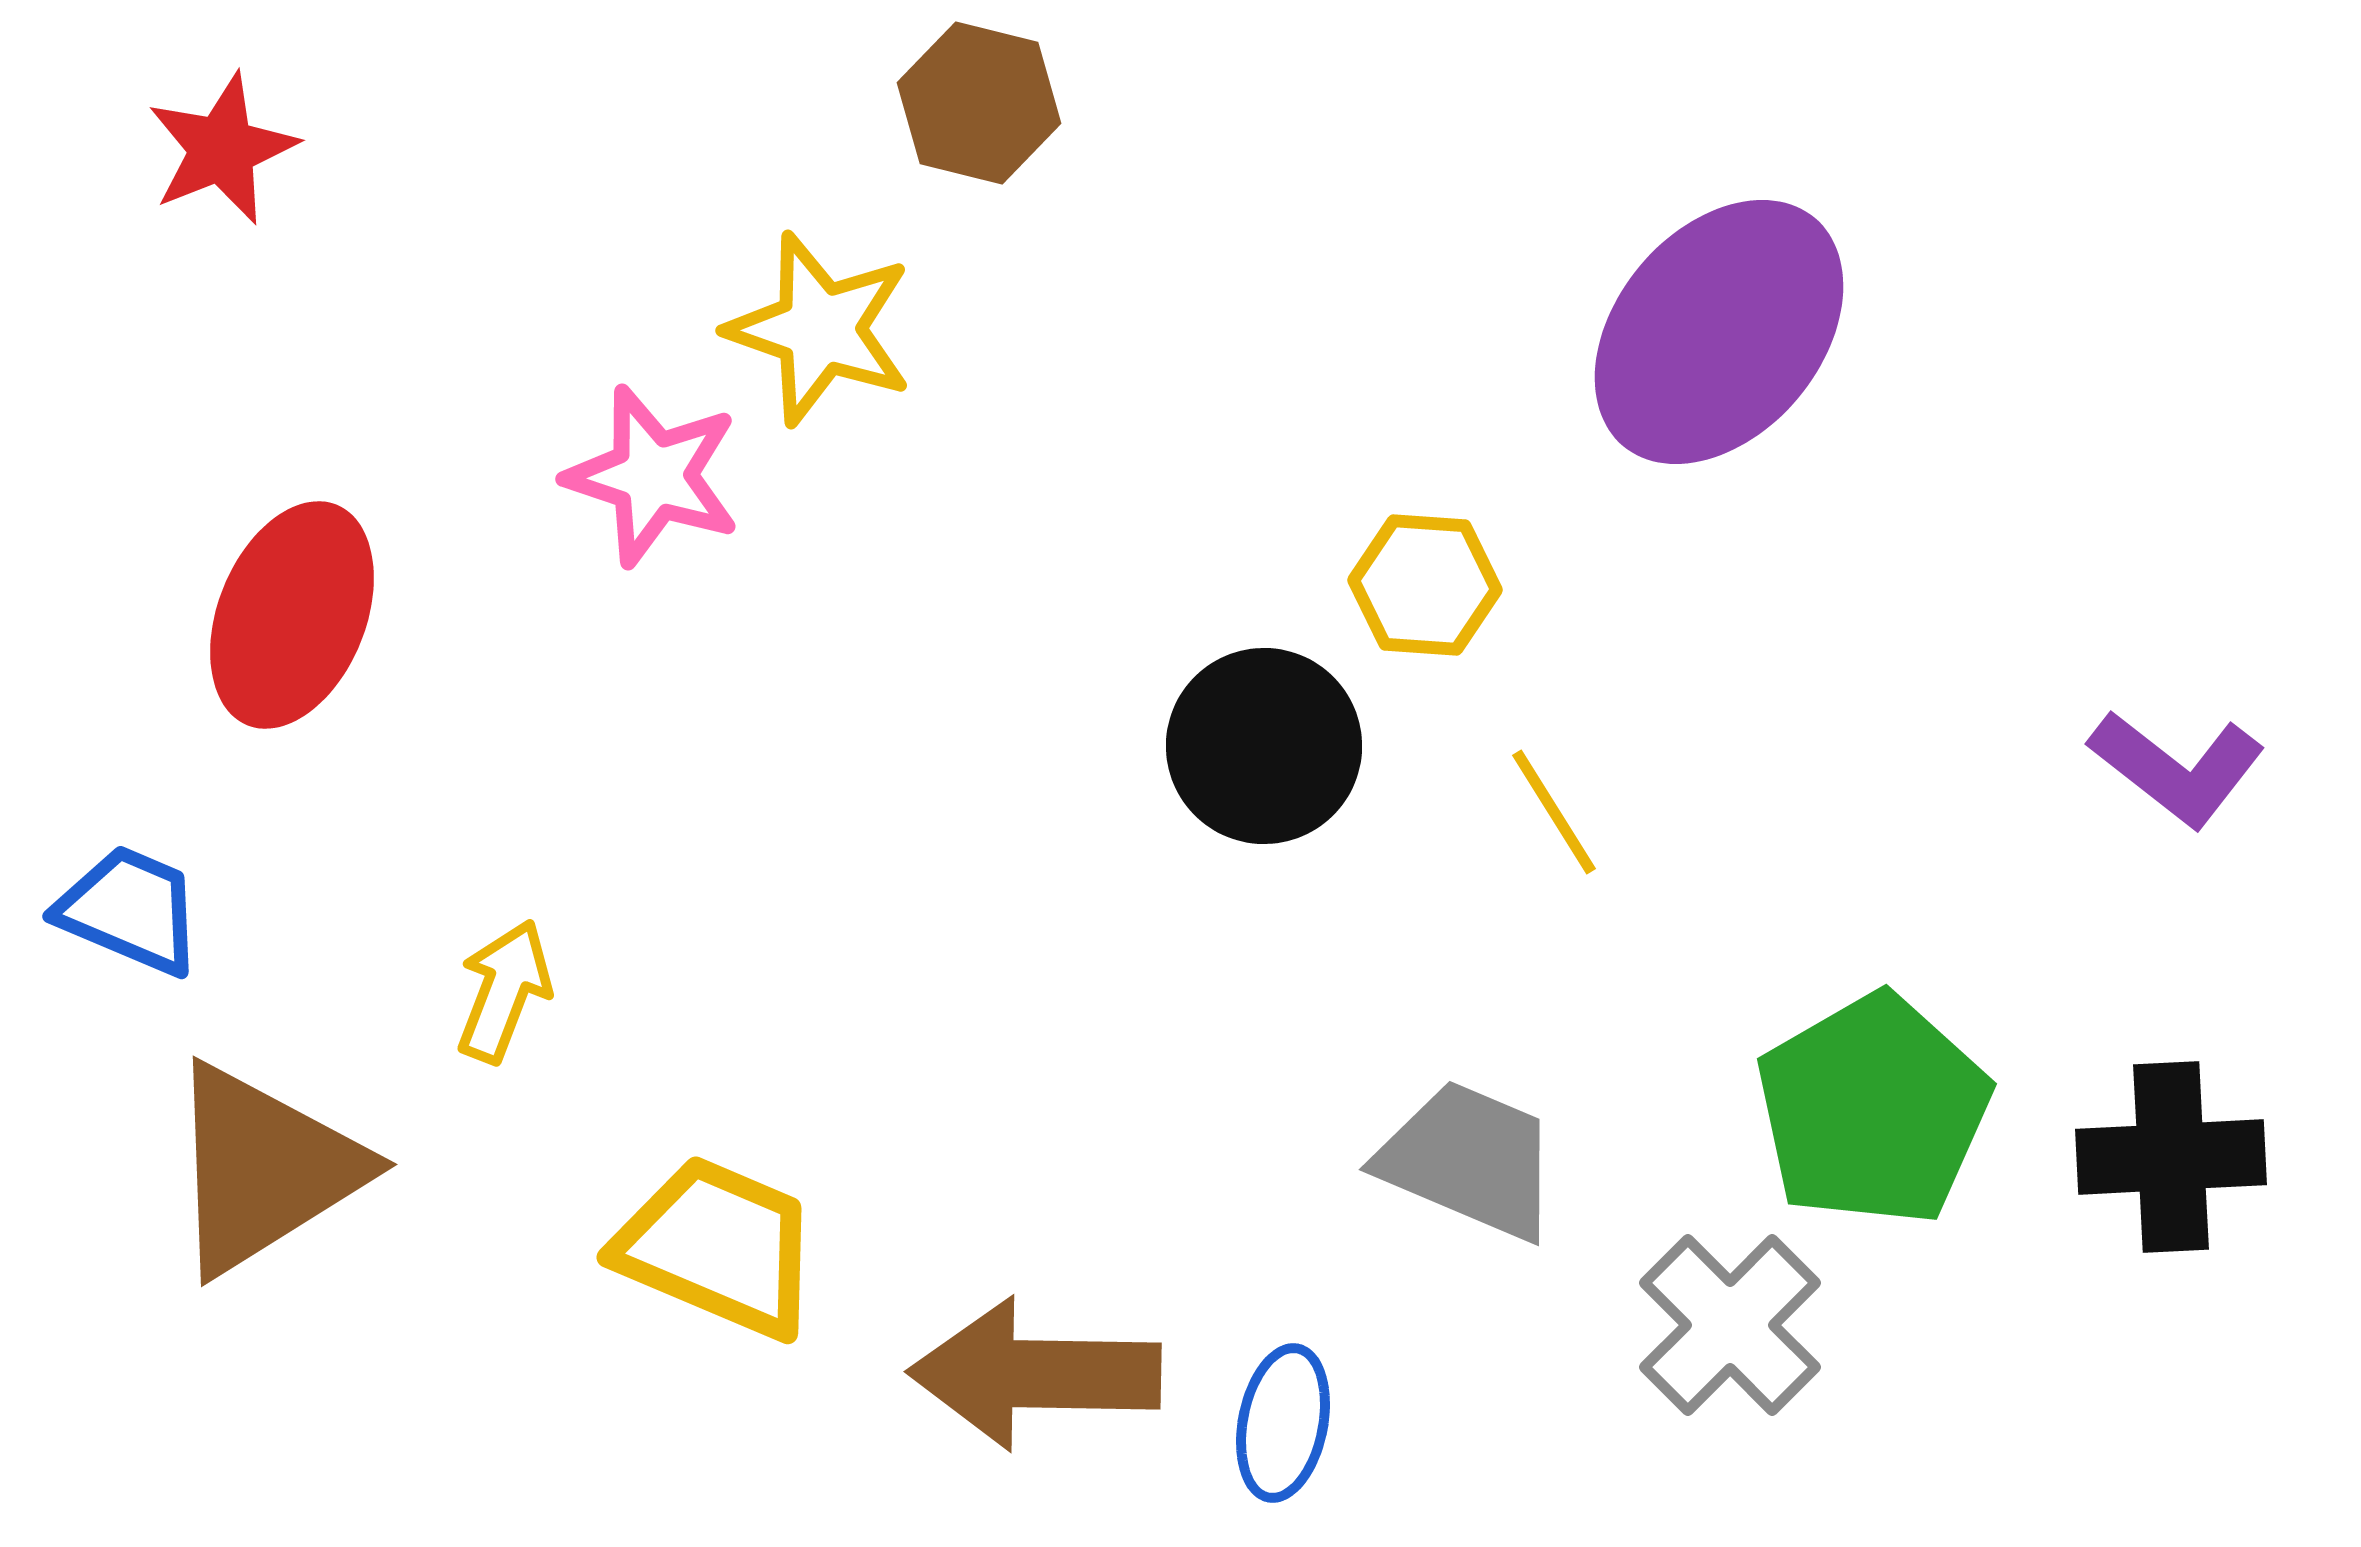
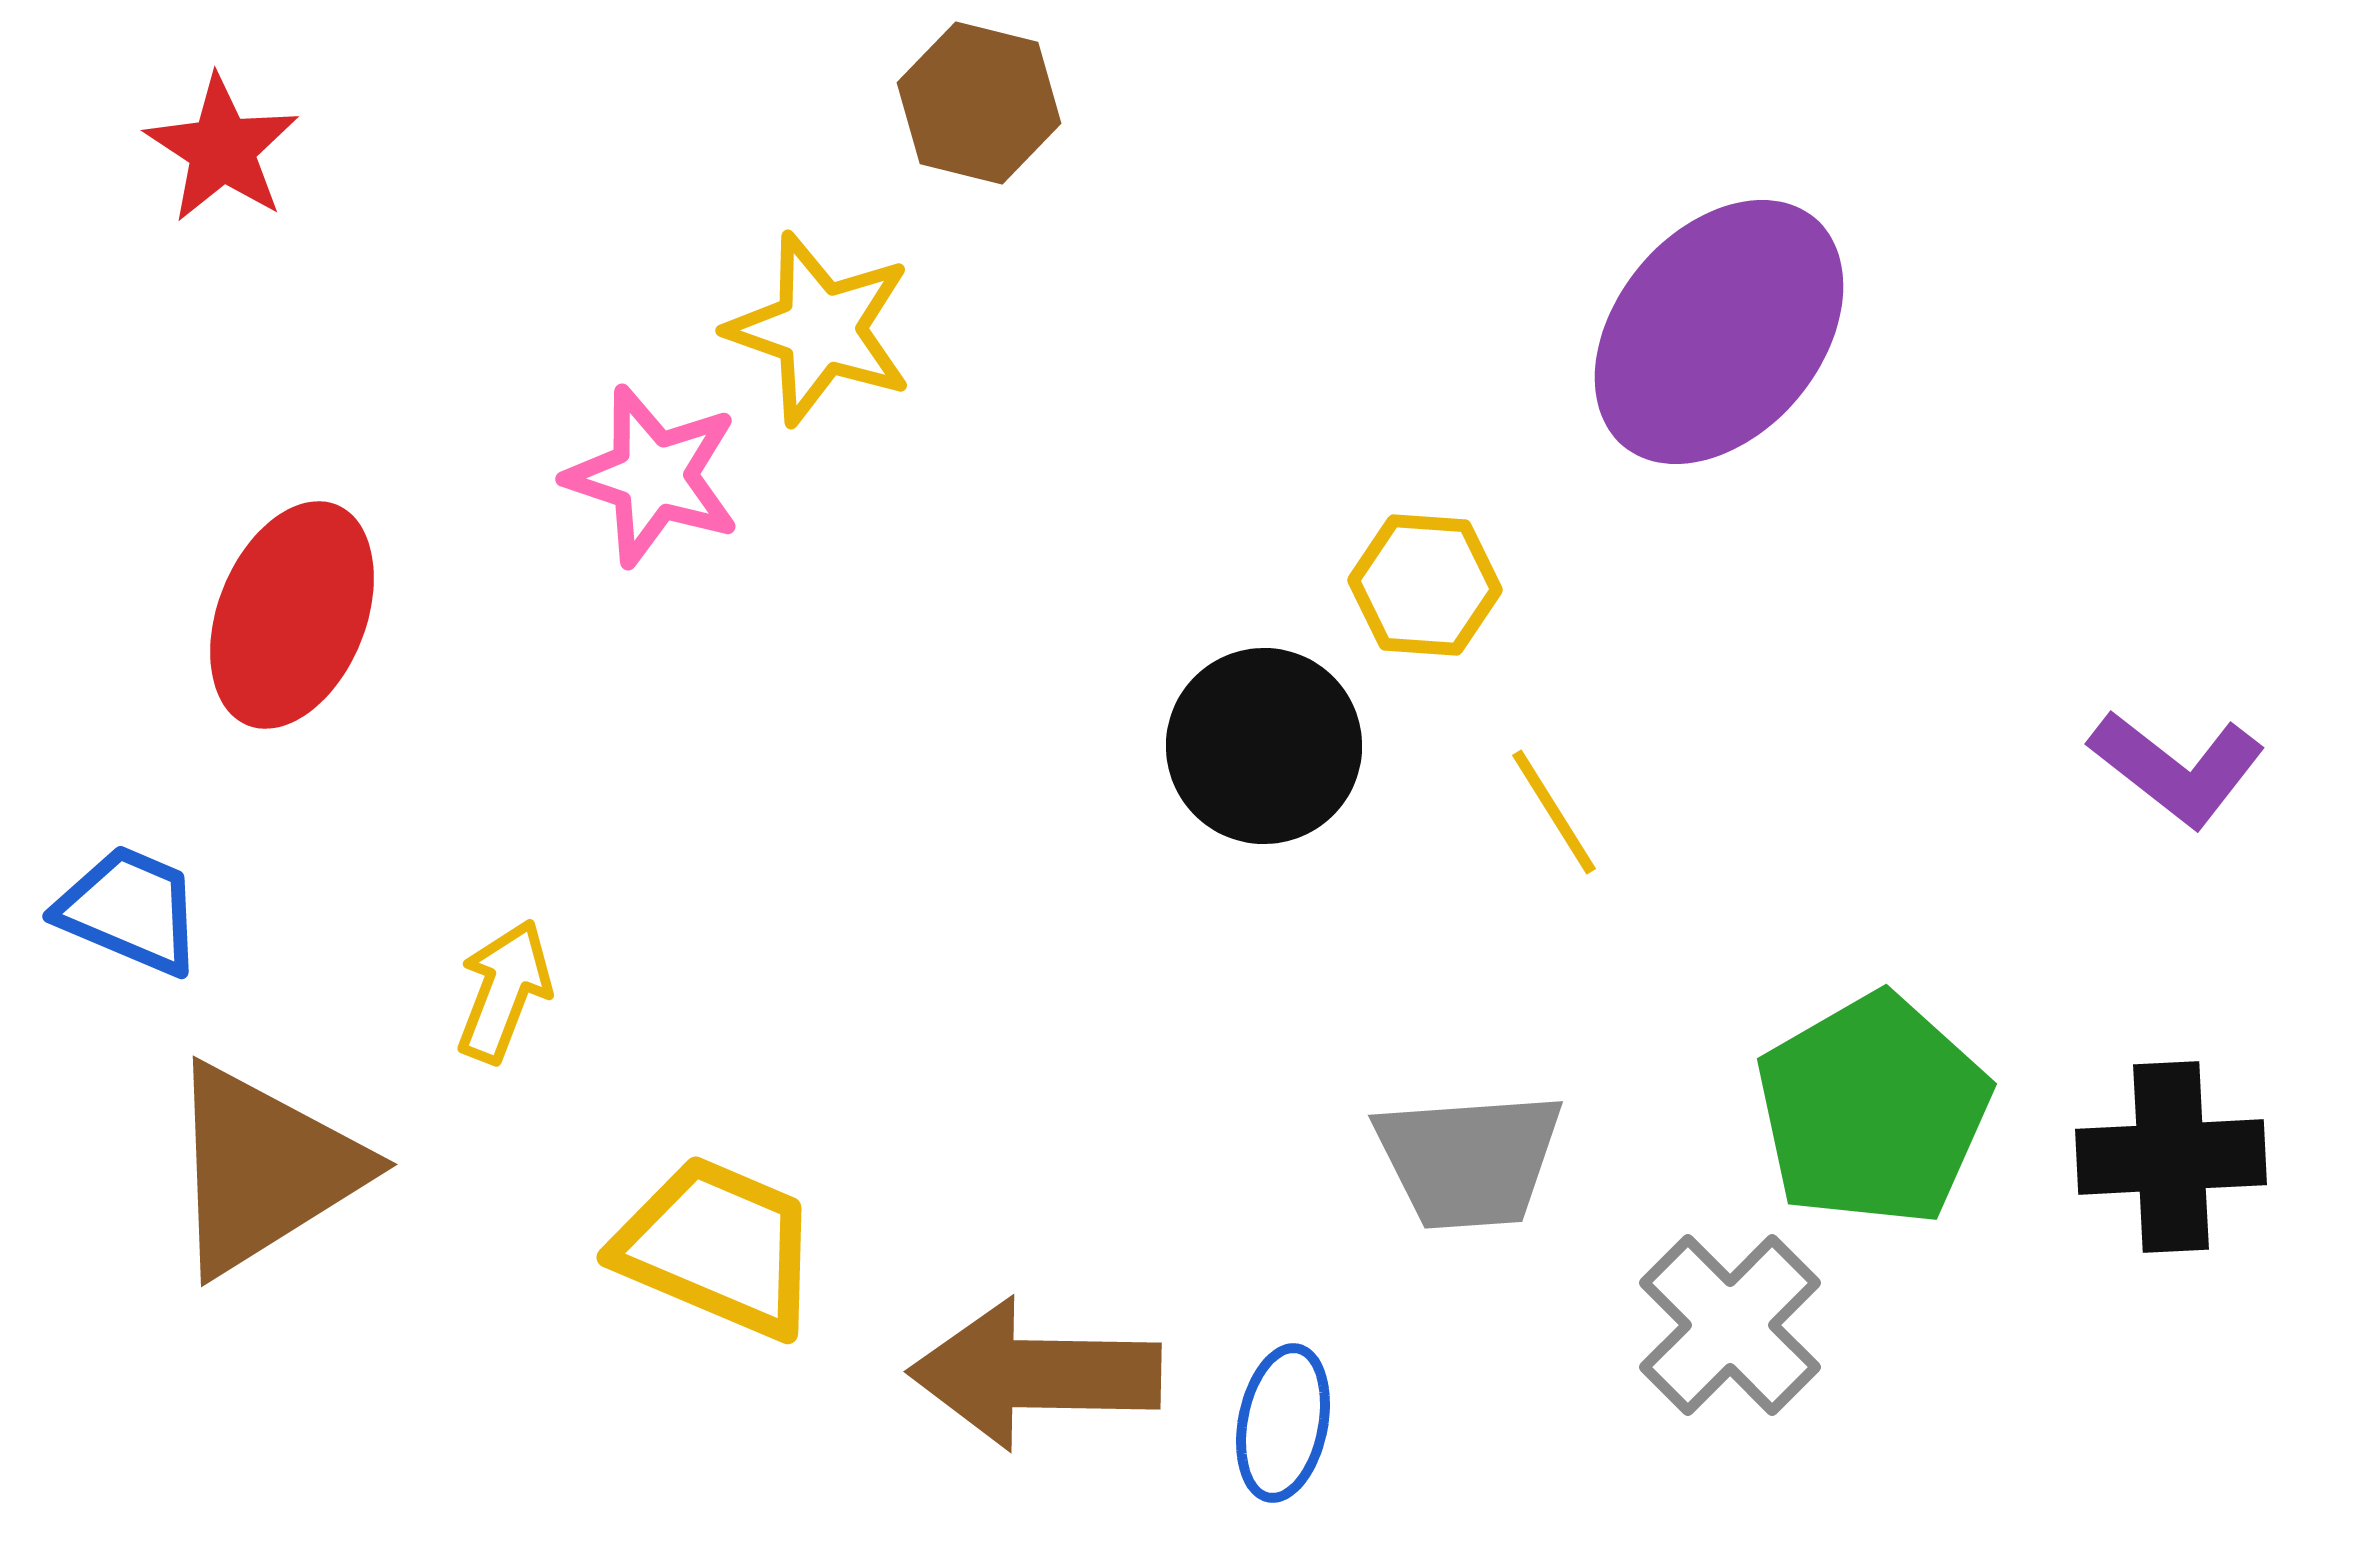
red star: rotated 17 degrees counterclockwise
gray trapezoid: rotated 153 degrees clockwise
